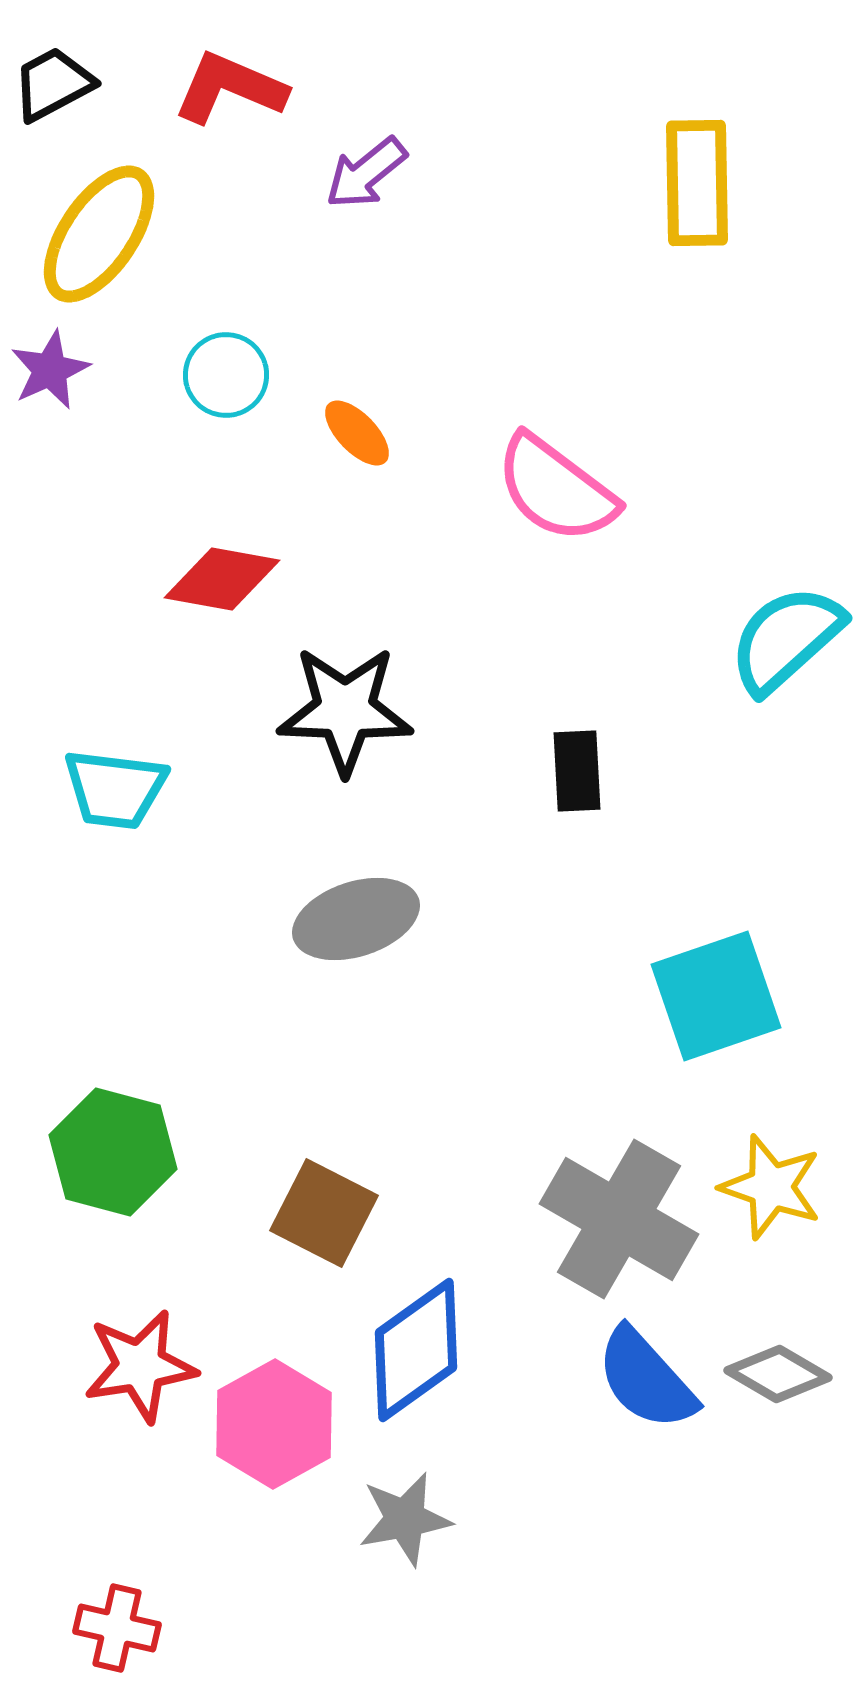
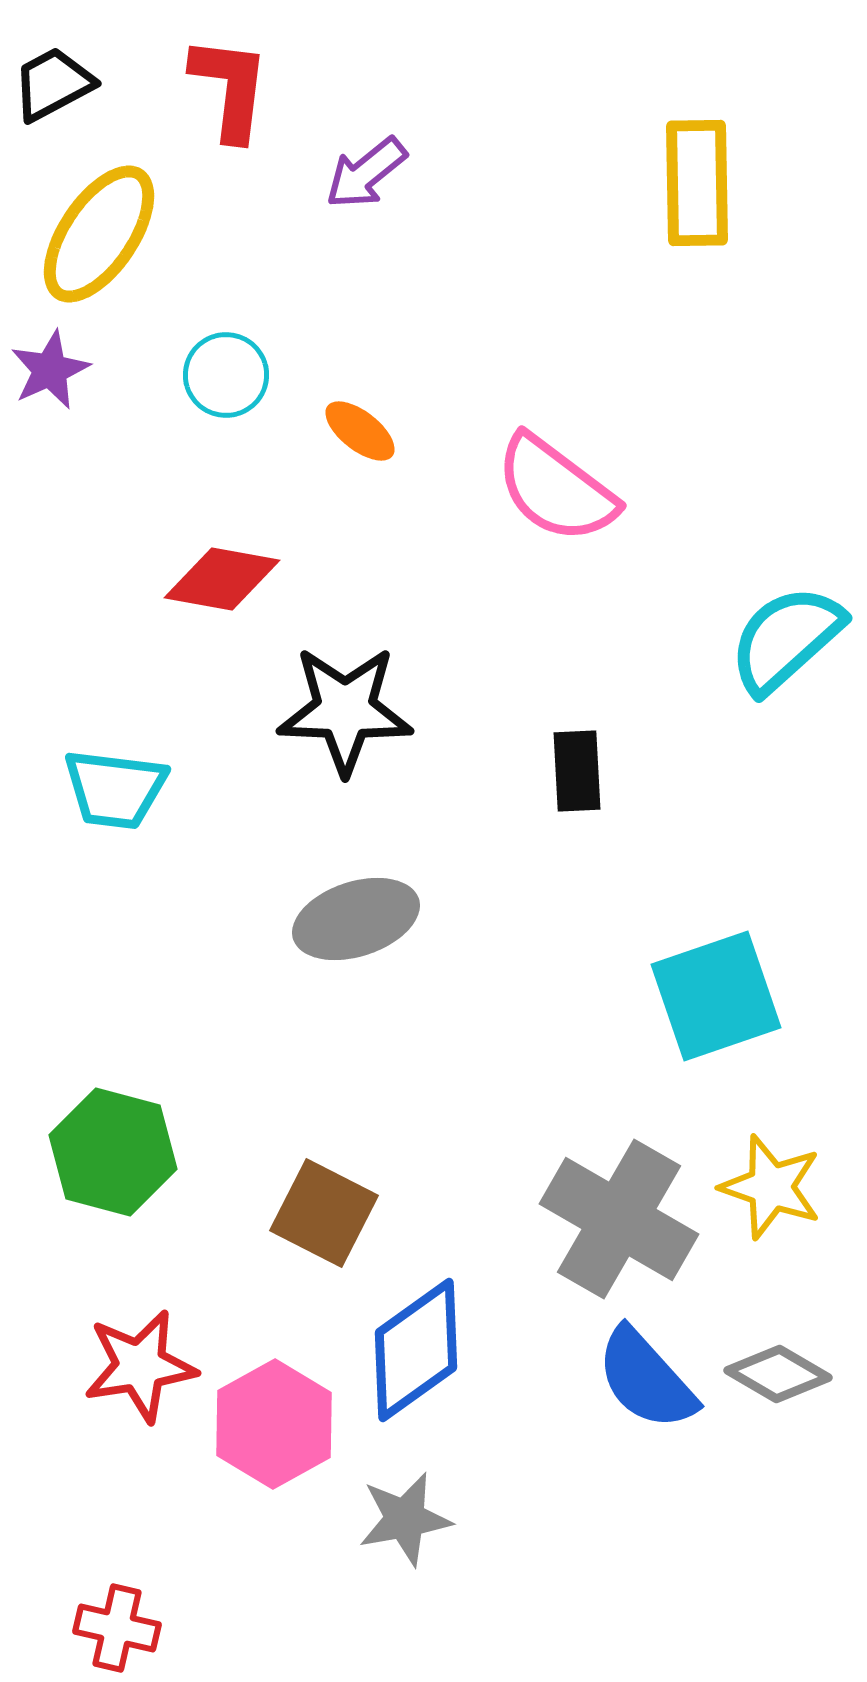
red L-shape: rotated 74 degrees clockwise
orange ellipse: moved 3 px right, 2 px up; rotated 8 degrees counterclockwise
